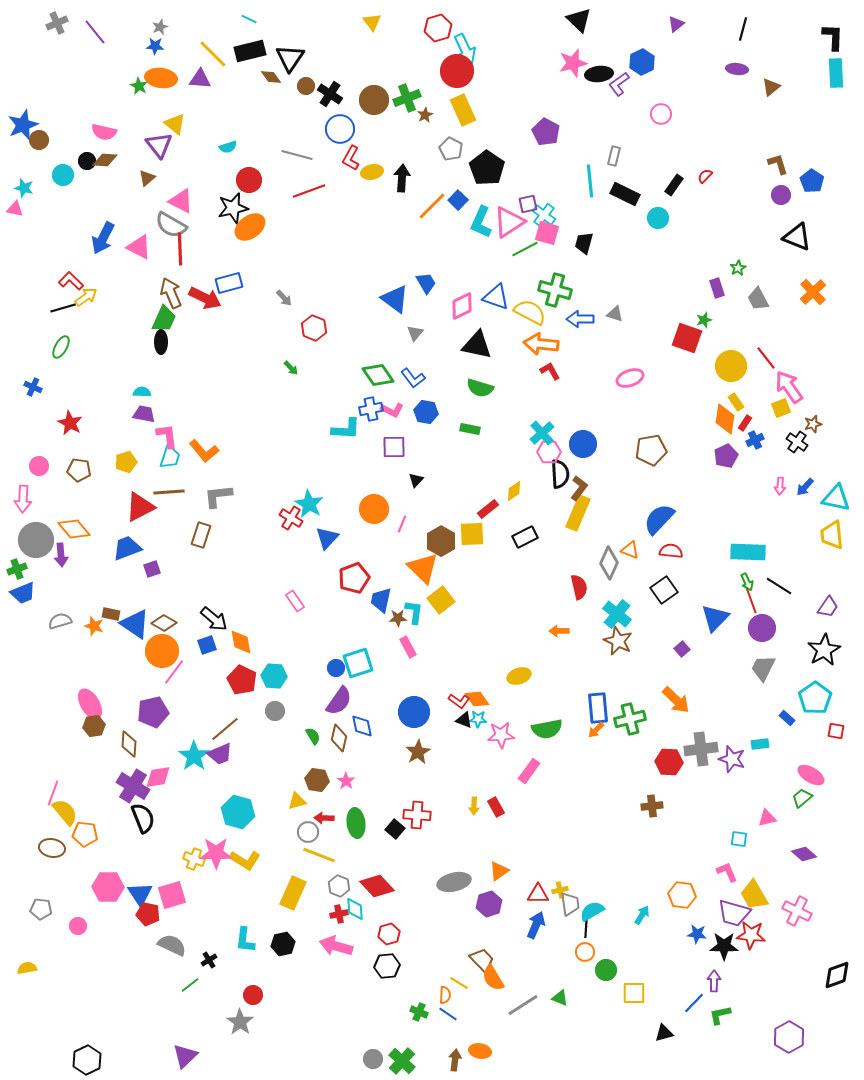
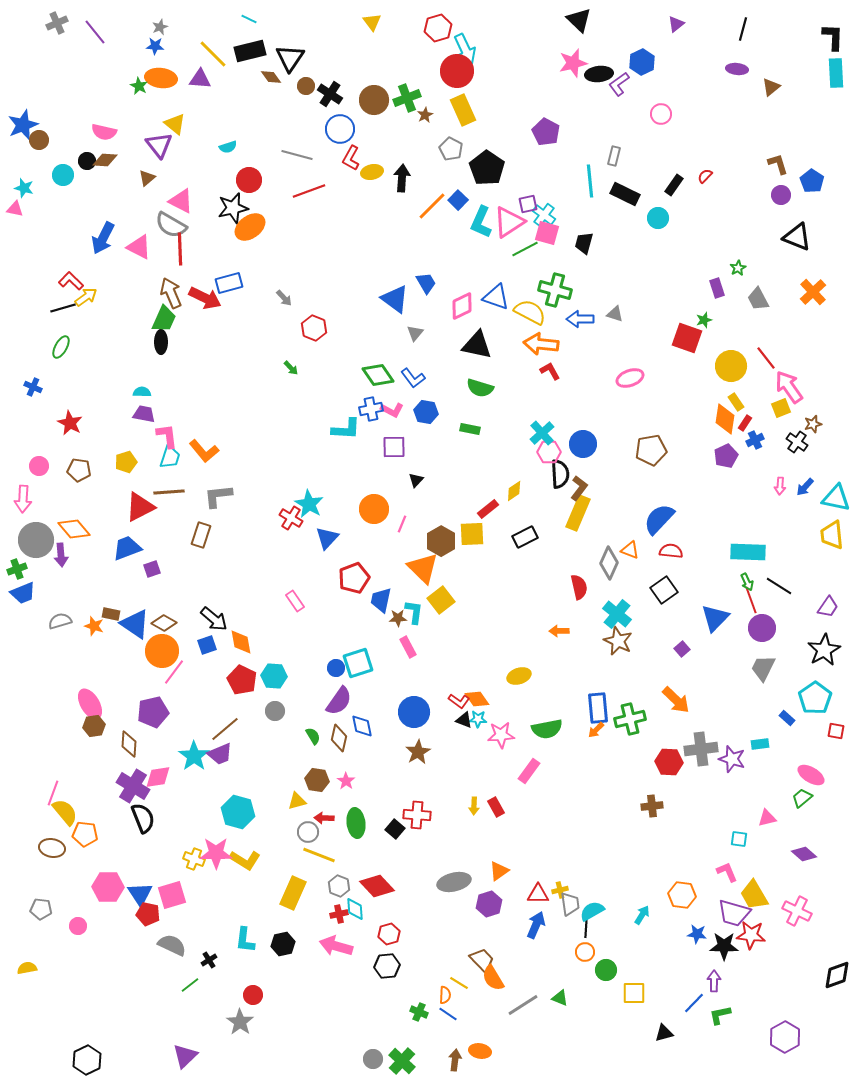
purple hexagon at (789, 1037): moved 4 px left
